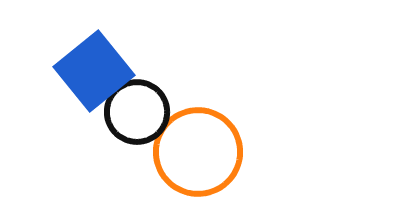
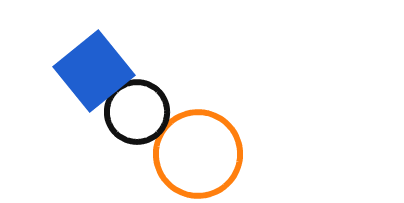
orange circle: moved 2 px down
